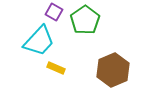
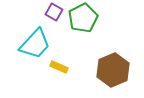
green pentagon: moved 2 px left, 2 px up; rotated 8 degrees clockwise
cyan trapezoid: moved 4 px left, 3 px down
yellow rectangle: moved 3 px right, 1 px up
